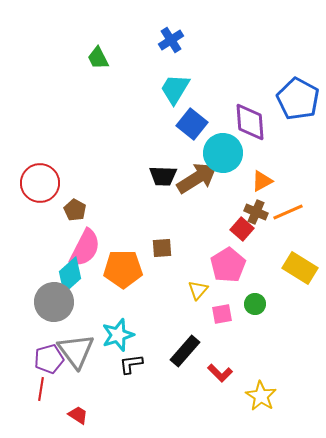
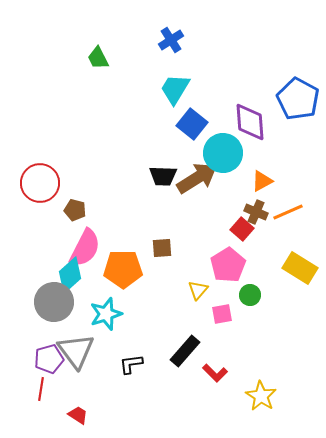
brown pentagon: rotated 15 degrees counterclockwise
green circle: moved 5 px left, 9 px up
cyan star: moved 12 px left, 21 px up
red L-shape: moved 5 px left
